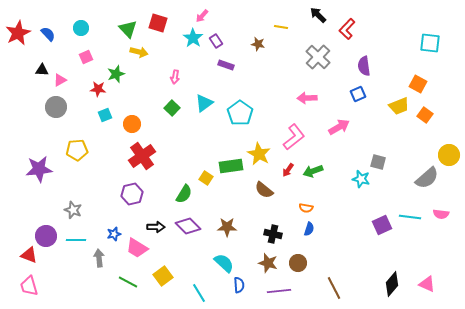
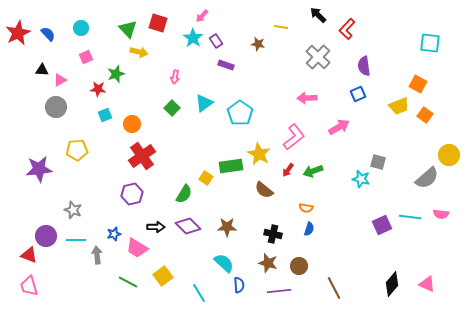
gray arrow at (99, 258): moved 2 px left, 3 px up
brown circle at (298, 263): moved 1 px right, 3 px down
